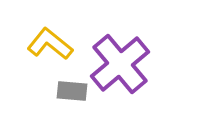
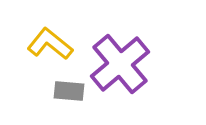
gray rectangle: moved 3 px left
